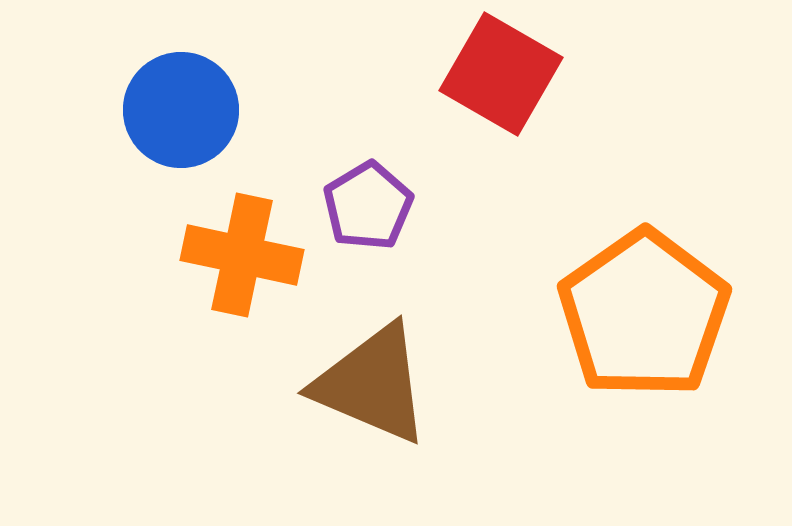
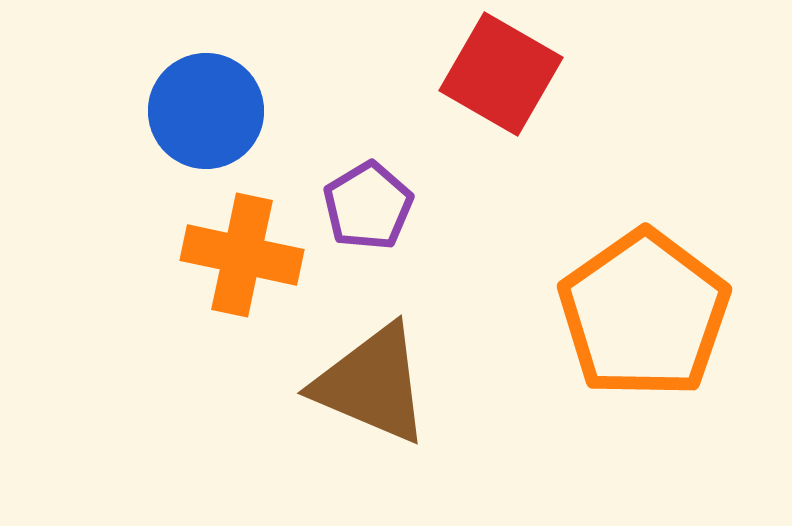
blue circle: moved 25 px right, 1 px down
